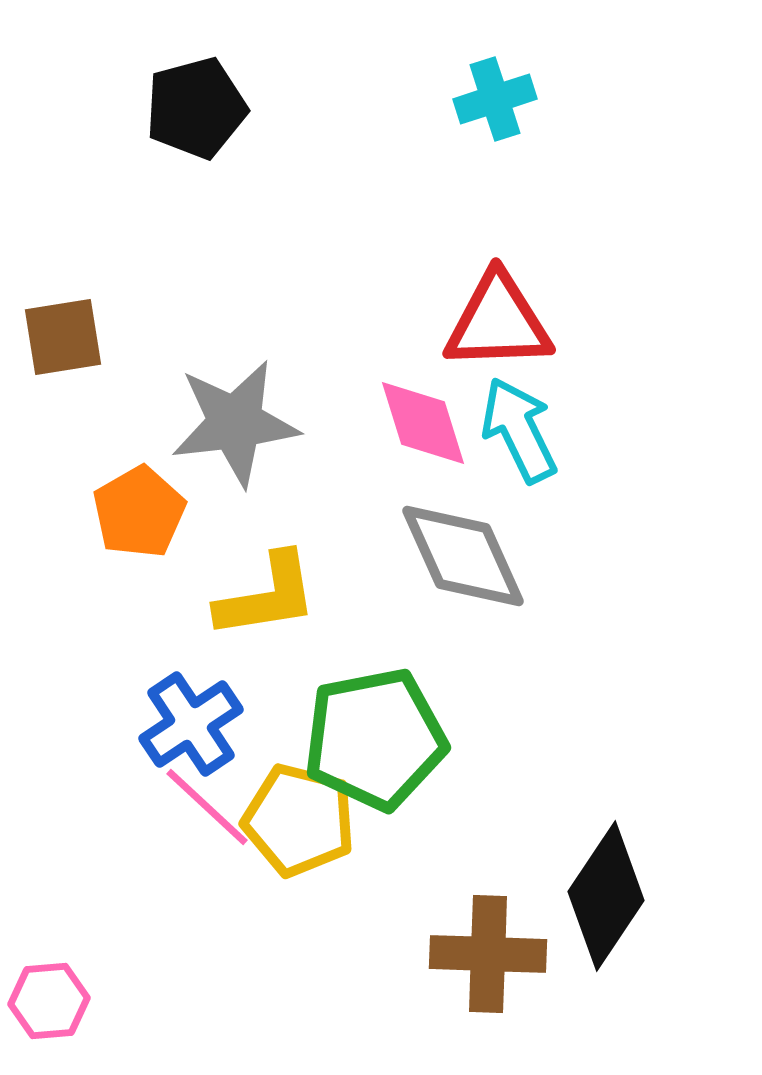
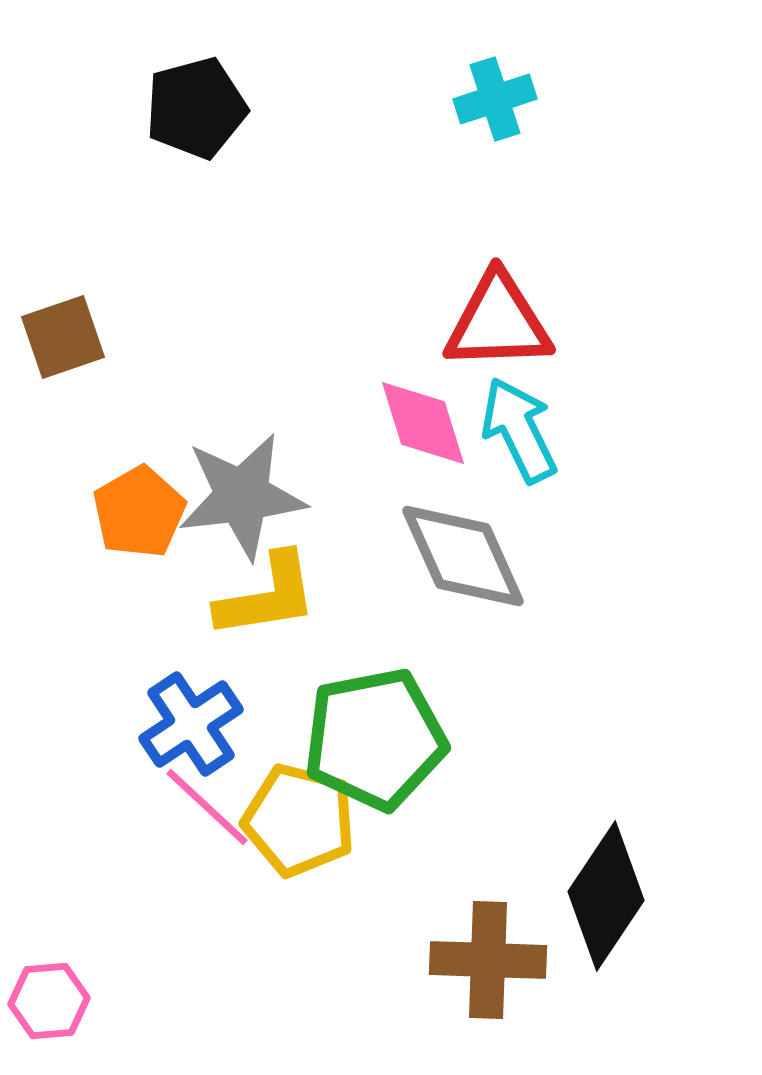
brown square: rotated 10 degrees counterclockwise
gray star: moved 7 px right, 73 px down
brown cross: moved 6 px down
